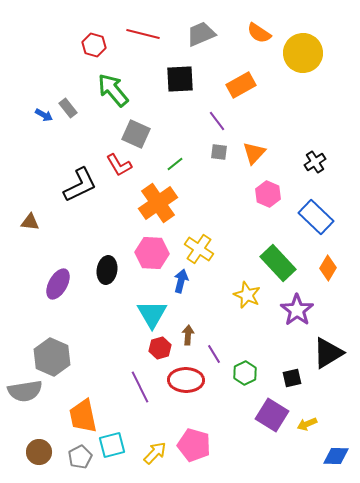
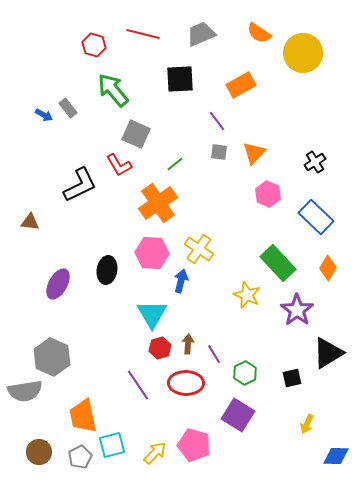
brown arrow at (188, 335): moved 9 px down
red ellipse at (186, 380): moved 3 px down
purple line at (140, 387): moved 2 px left, 2 px up; rotated 8 degrees counterclockwise
purple square at (272, 415): moved 34 px left
yellow arrow at (307, 424): rotated 42 degrees counterclockwise
